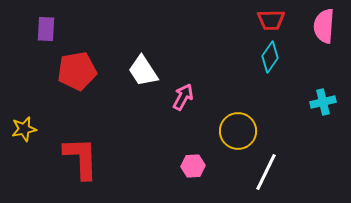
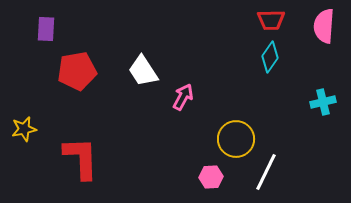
yellow circle: moved 2 px left, 8 px down
pink hexagon: moved 18 px right, 11 px down
